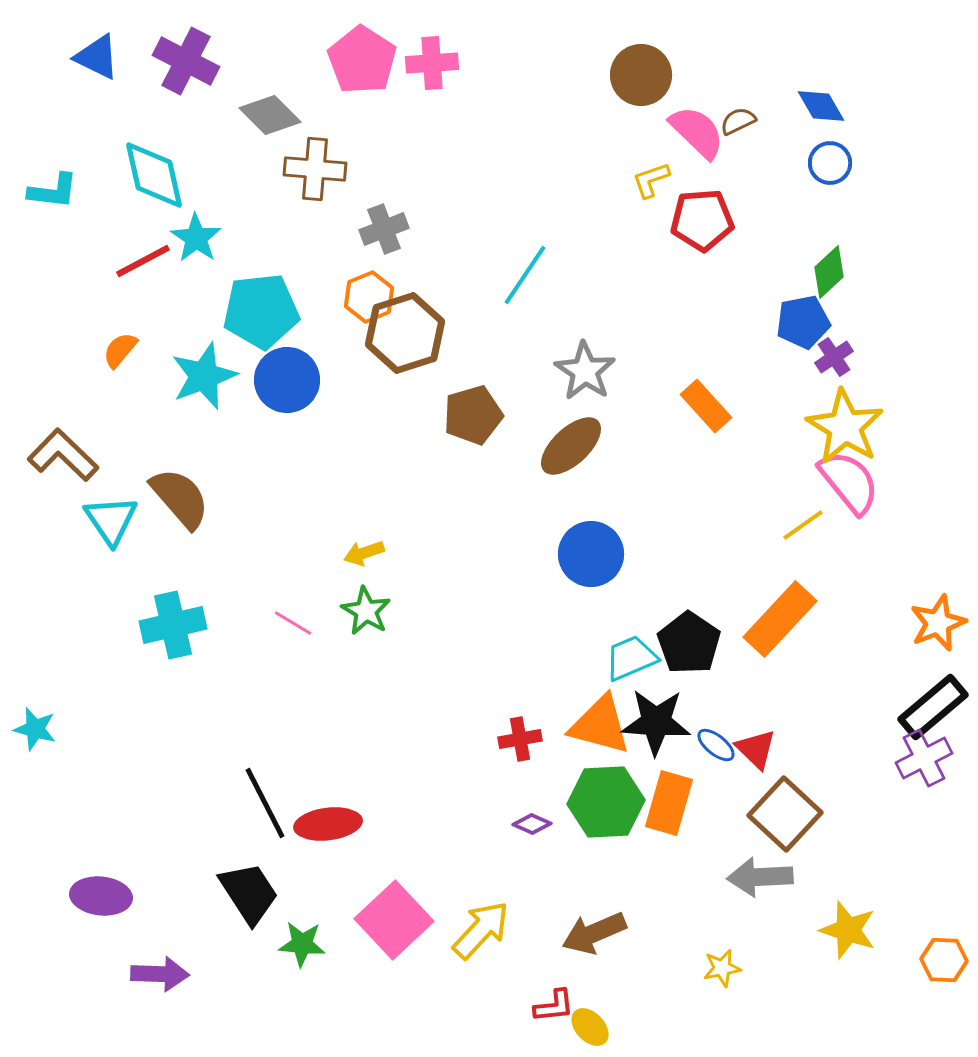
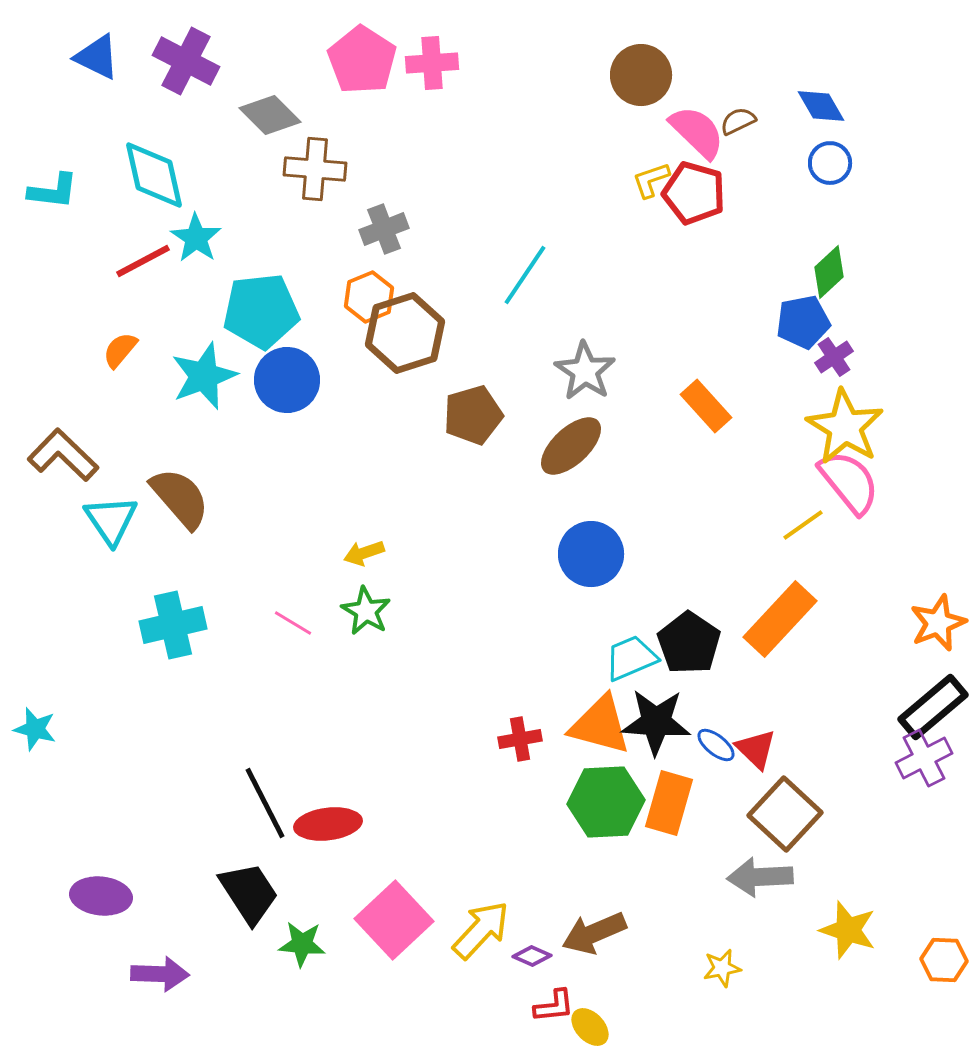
red pentagon at (702, 220): moved 8 px left, 27 px up; rotated 20 degrees clockwise
purple diamond at (532, 824): moved 132 px down
